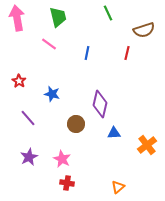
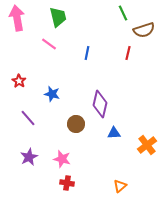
green line: moved 15 px right
red line: moved 1 px right
pink star: rotated 12 degrees counterclockwise
orange triangle: moved 2 px right, 1 px up
